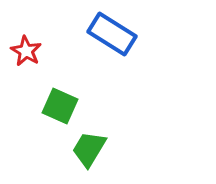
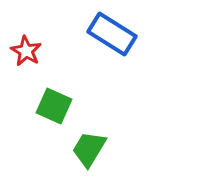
green square: moved 6 px left
